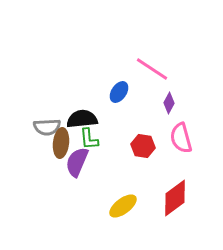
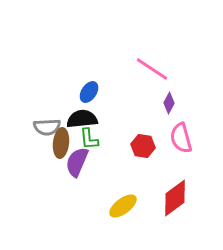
blue ellipse: moved 30 px left
